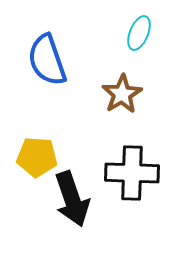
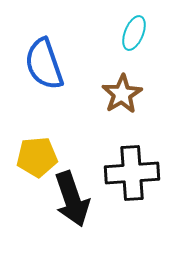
cyan ellipse: moved 5 px left
blue semicircle: moved 3 px left, 4 px down
yellow pentagon: rotated 9 degrees counterclockwise
black cross: rotated 6 degrees counterclockwise
